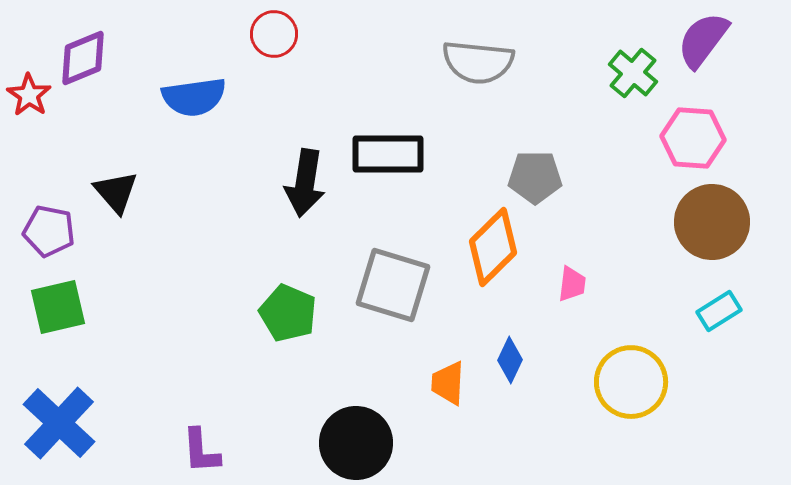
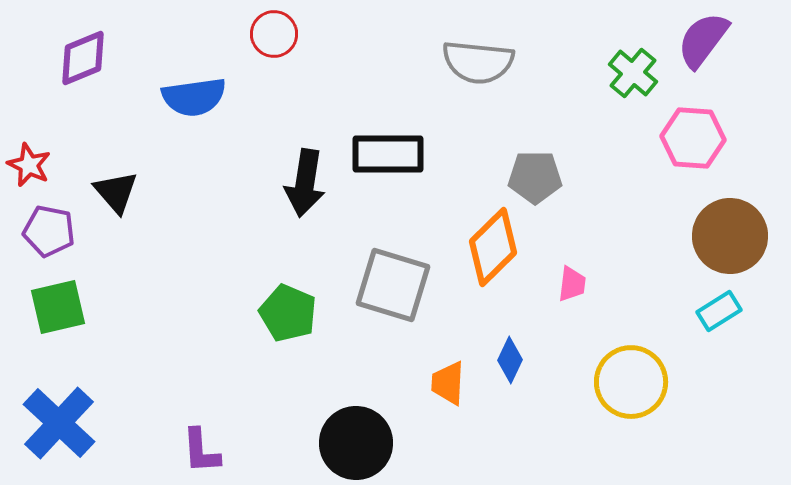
red star: moved 70 px down; rotated 9 degrees counterclockwise
brown circle: moved 18 px right, 14 px down
